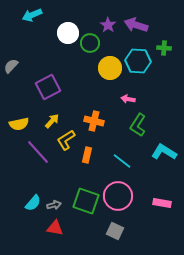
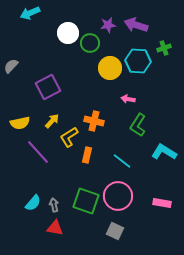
cyan arrow: moved 2 px left, 2 px up
purple star: rotated 28 degrees clockwise
green cross: rotated 24 degrees counterclockwise
yellow semicircle: moved 1 px right, 1 px up
yellow L-shape: moved 3 px right, 3 px up
gray arrow: rotated 88 degrees counterclockwise
